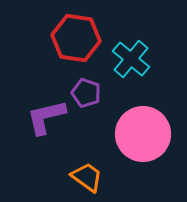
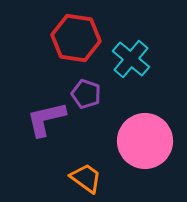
purple pentagon: moved 1 px down
purple L-shape: moved 2 px down
pink circle: moved 2 px right, 7 px down
orange trapezoid: moved 1 px left, 1 px down
